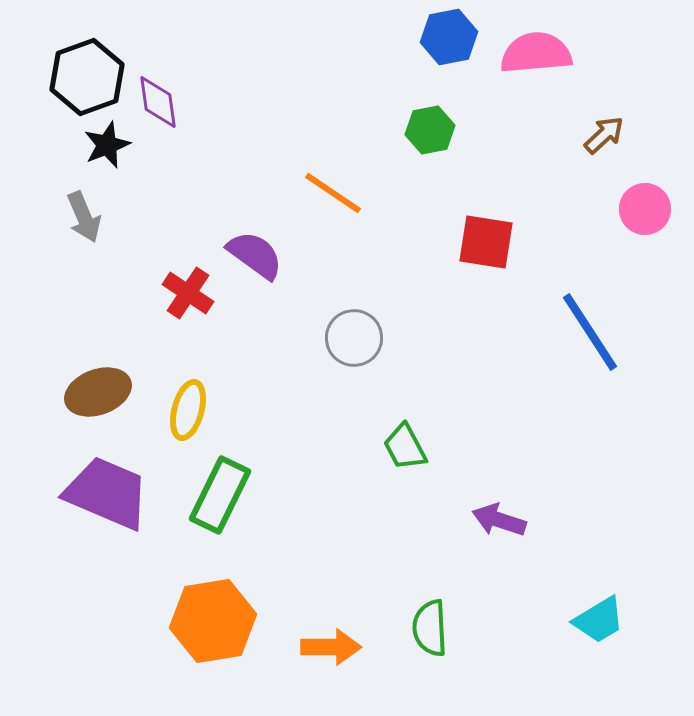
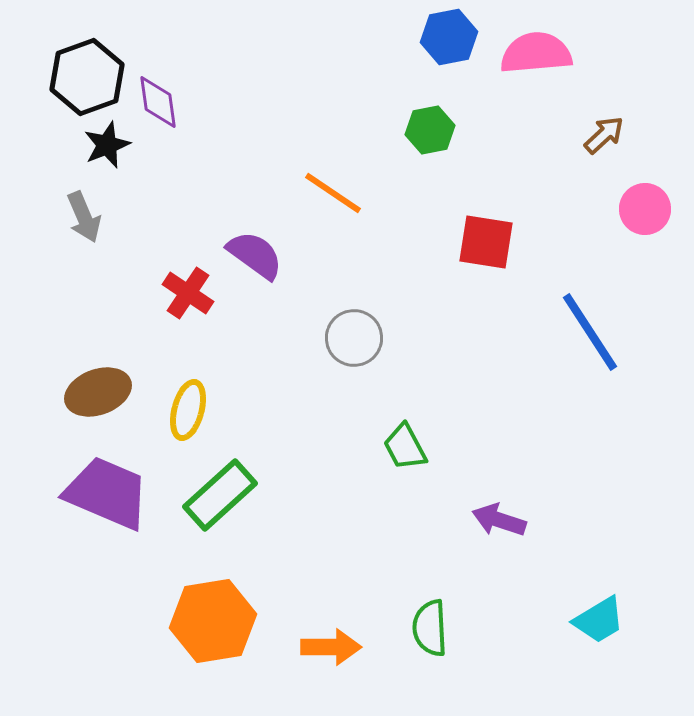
green rectangle: rotated 22 degrees clockwise
